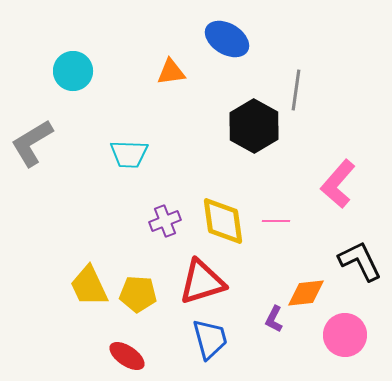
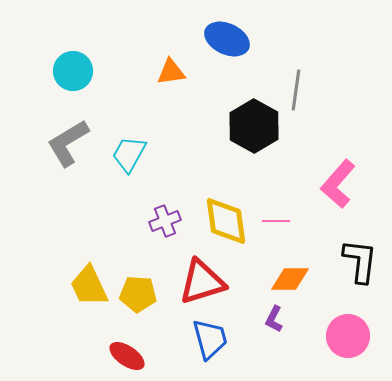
blue ellipse: rotated 6 degrees counterclockwise
gray L-shape: moved 36 px right
cyan trapezoid: rotated 117 degrees clockwise
yellow diamond: moved 3 px right
black L-shape: rotated 33 degrees clockwise
orange diamond: moved 16 px left, 14 px up; rotated 6 degrees clockwise
pink circle: moved 3 px right, 1 px down
